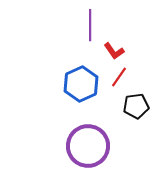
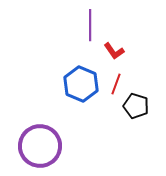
red line: moved 3 px left, 7 px down; rotated 15 degrees counterclockwise
blue hexagon: rotated 12 degrees counterclockwise
black pentagon: rotated 25 degrees clockwise
purple circle: moved 48 px left
